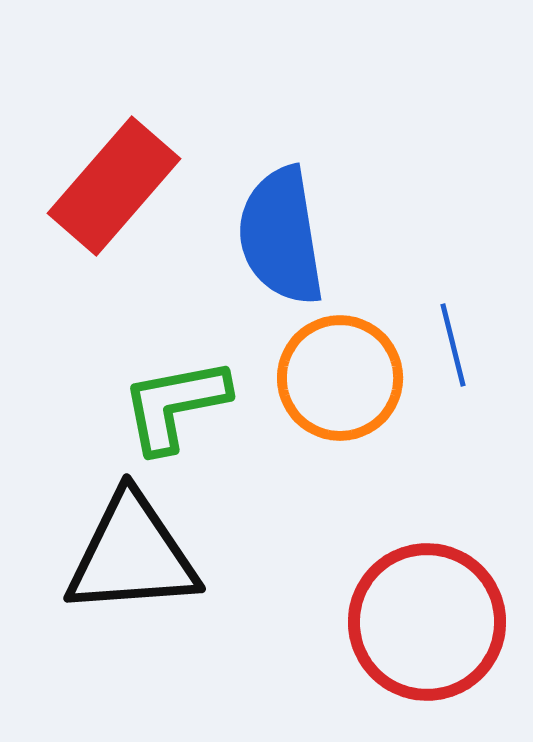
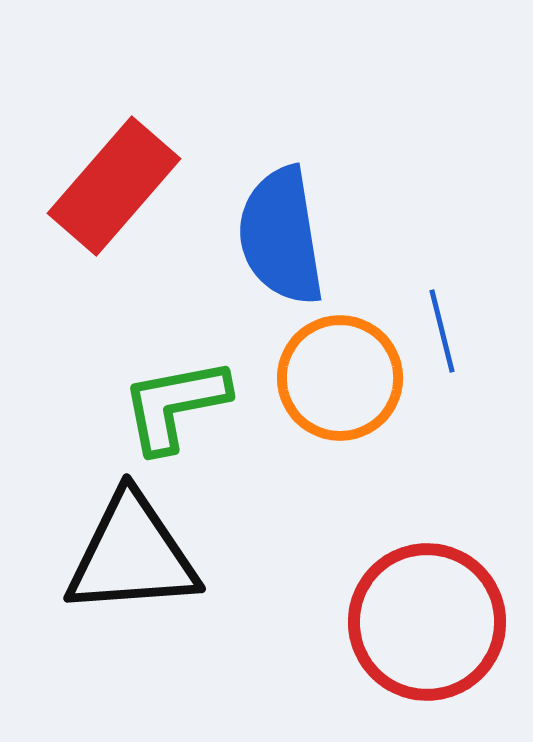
blue line: moved 11 px left, 14 px up
